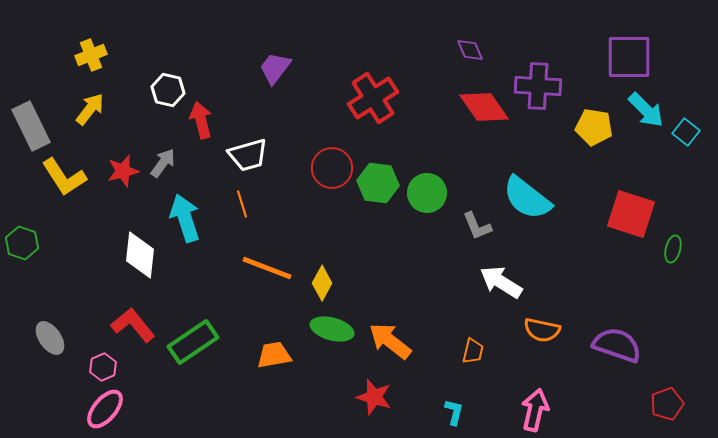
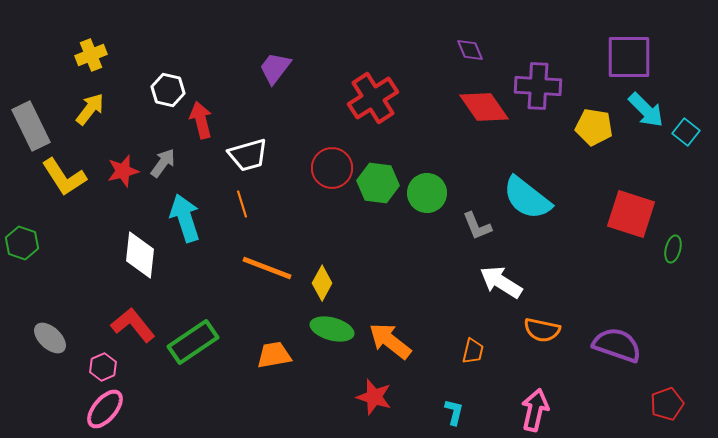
gray ellipse at (50, 338): rotated 12 degrees counterclockwise
